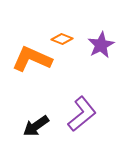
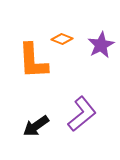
orange L-shape: moved 1 px right, 2 px down; rotated 117 degrees counterclockwise
